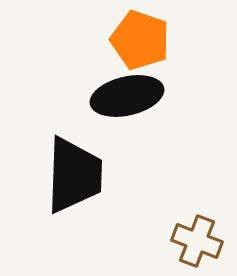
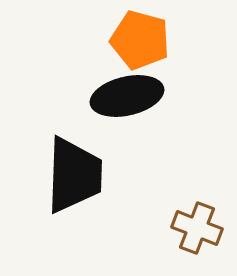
orange pentagon: rotated 4 degrees counterclockwise
brown cross: moved 13 px up
